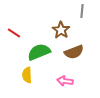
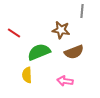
brown star: rotated 24 degrees counterclockwise
